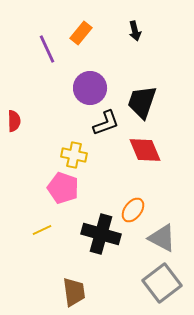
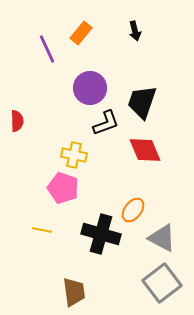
red semicircle: moved 3 px right
yellow line: rotated 36 degrees clockwise
